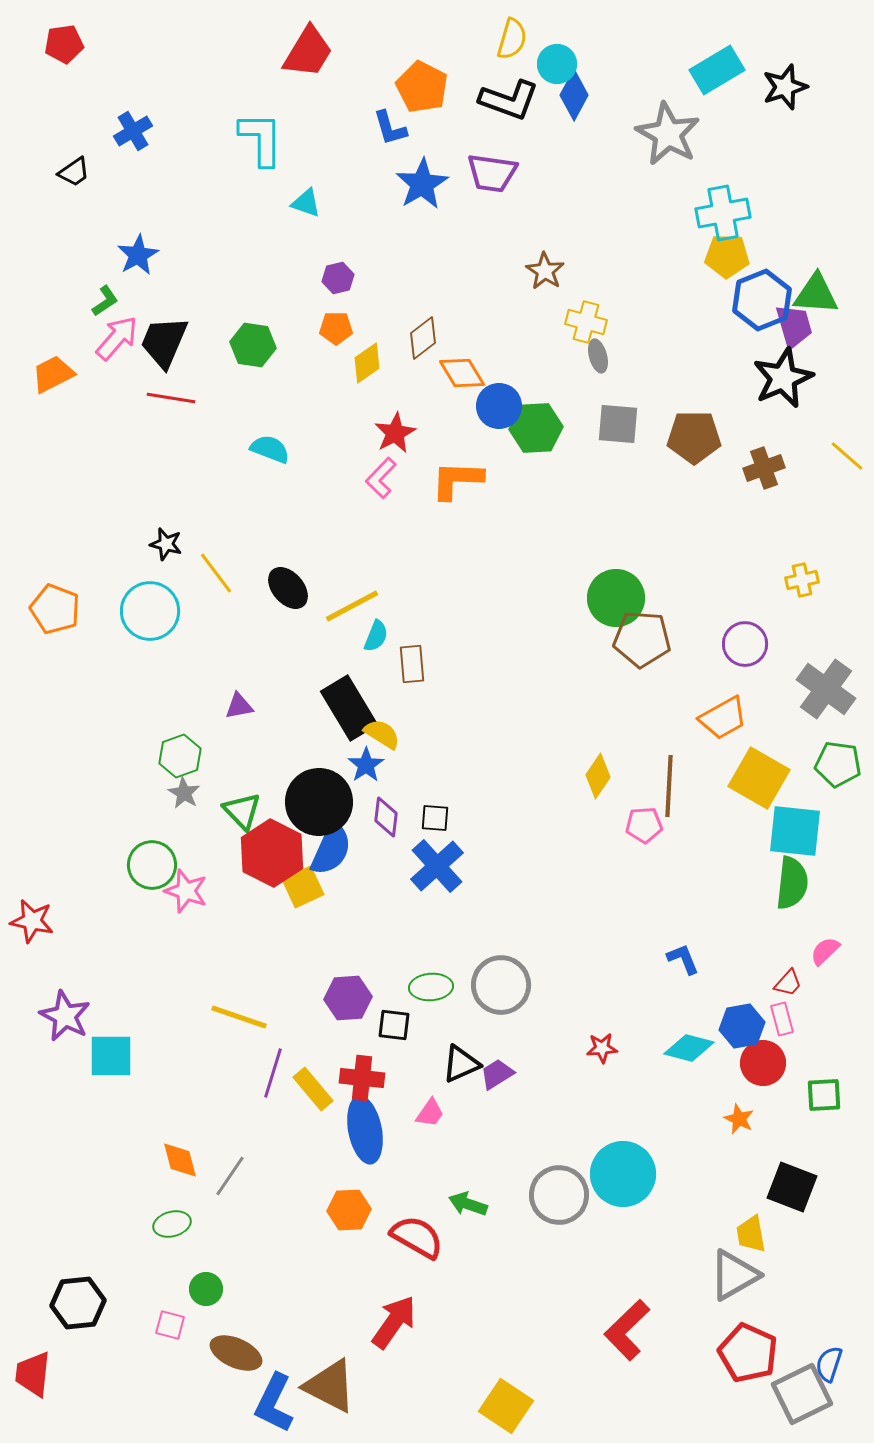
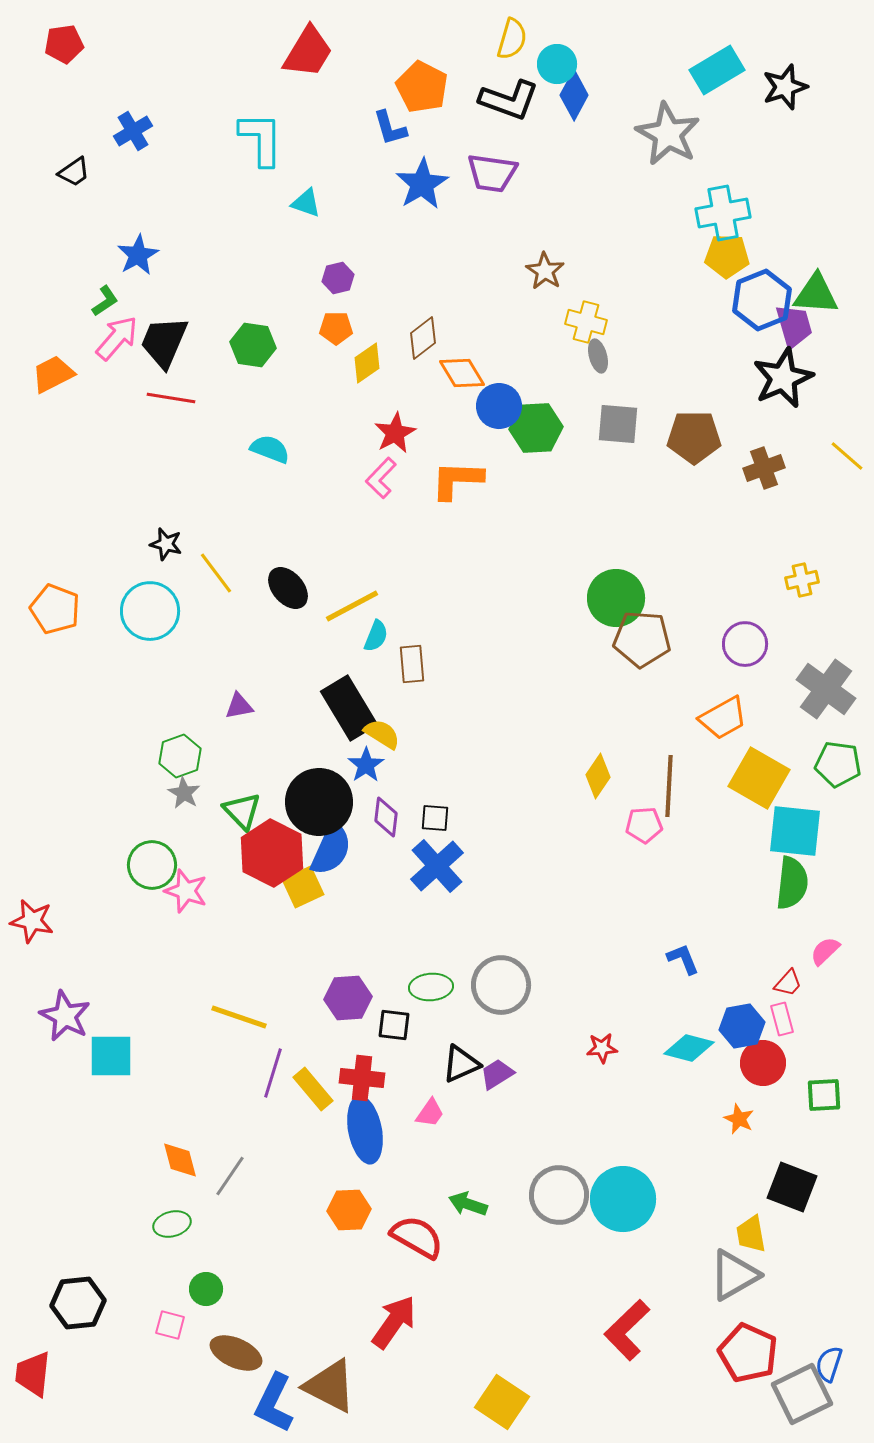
cyan circle at (623, 1174): moved 25 px down
yellow square at (506, 1406): moved 4 px left, 4 px up
